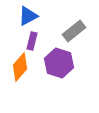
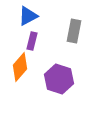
gray rectangle: rotated 40 degrees counterclockwise
purple hexagon: moved 16 px down
